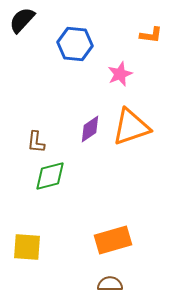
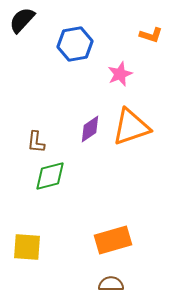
orange L-shape: rotated 10 degrees clockwise
blue hexagon: rotated 16 degrees counterclockwise
brown semicircle: moved 1 px right
